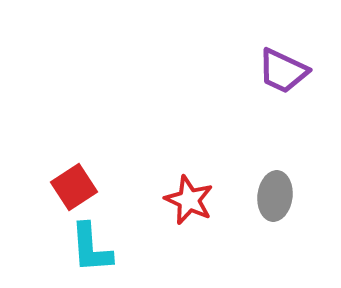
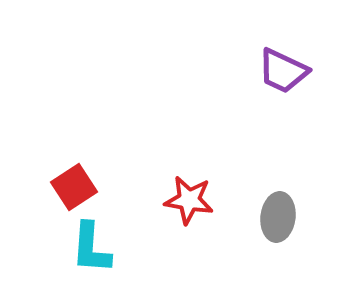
gray ellipse: moved 3 px right, 21 px down
red star: rotated 15 degrees counterclockwise
cyan L-shape: rotated 8 degrees clockwise
